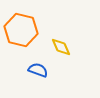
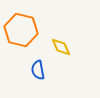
blue semicircle: rotated 120 degrees counterclockwise
